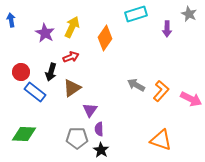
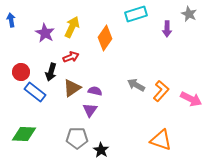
purple semicircle: moved 4 px left, 38 px up; rotated 104 degrees clockwise
